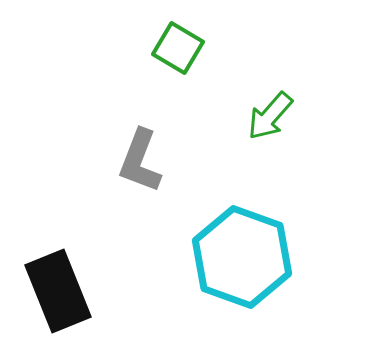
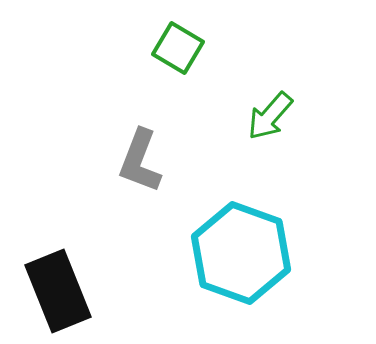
cyan hexagon: moved 1 px left, 4 px up
